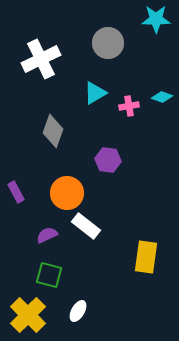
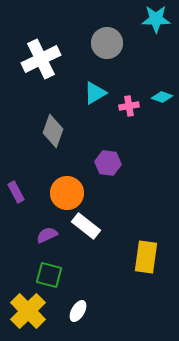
gray circle: moved 1 px left
purple hexagon: moved 3 px down
yellow cross: moved 4 px up
